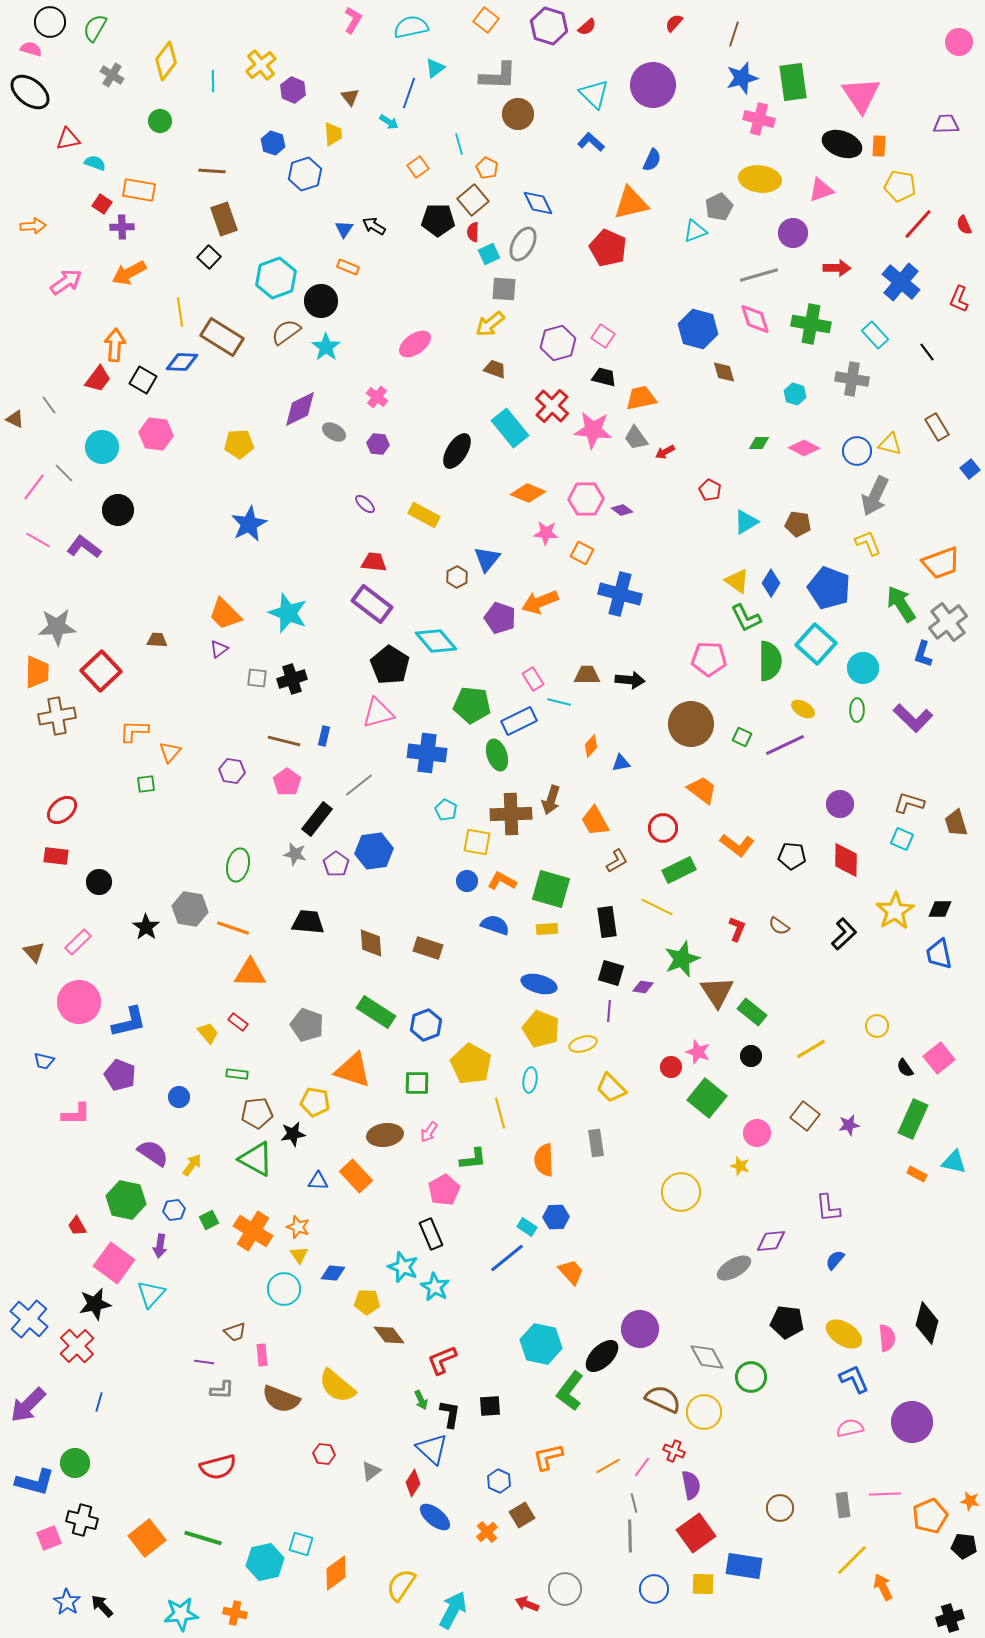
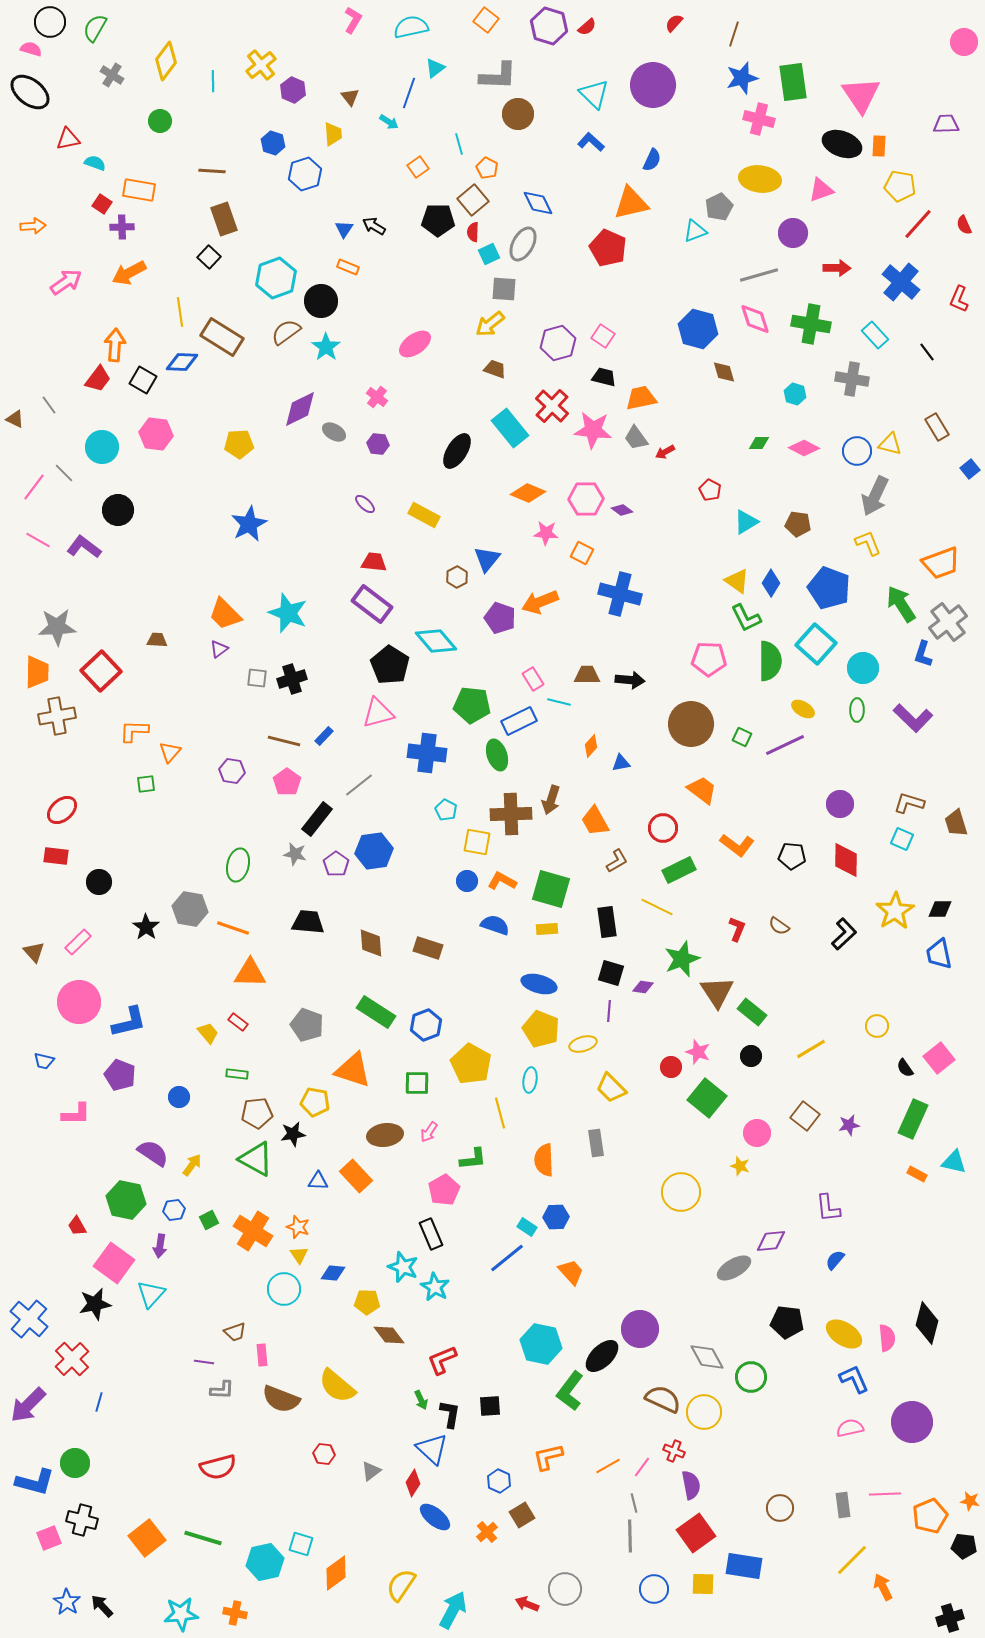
pink circle at (959, 42): moved 5 px right
blue rectangle at (324, 736): rotated 30 degrees clockwise
red cross at (77, 1346): moved 5 px left, 13 px down
